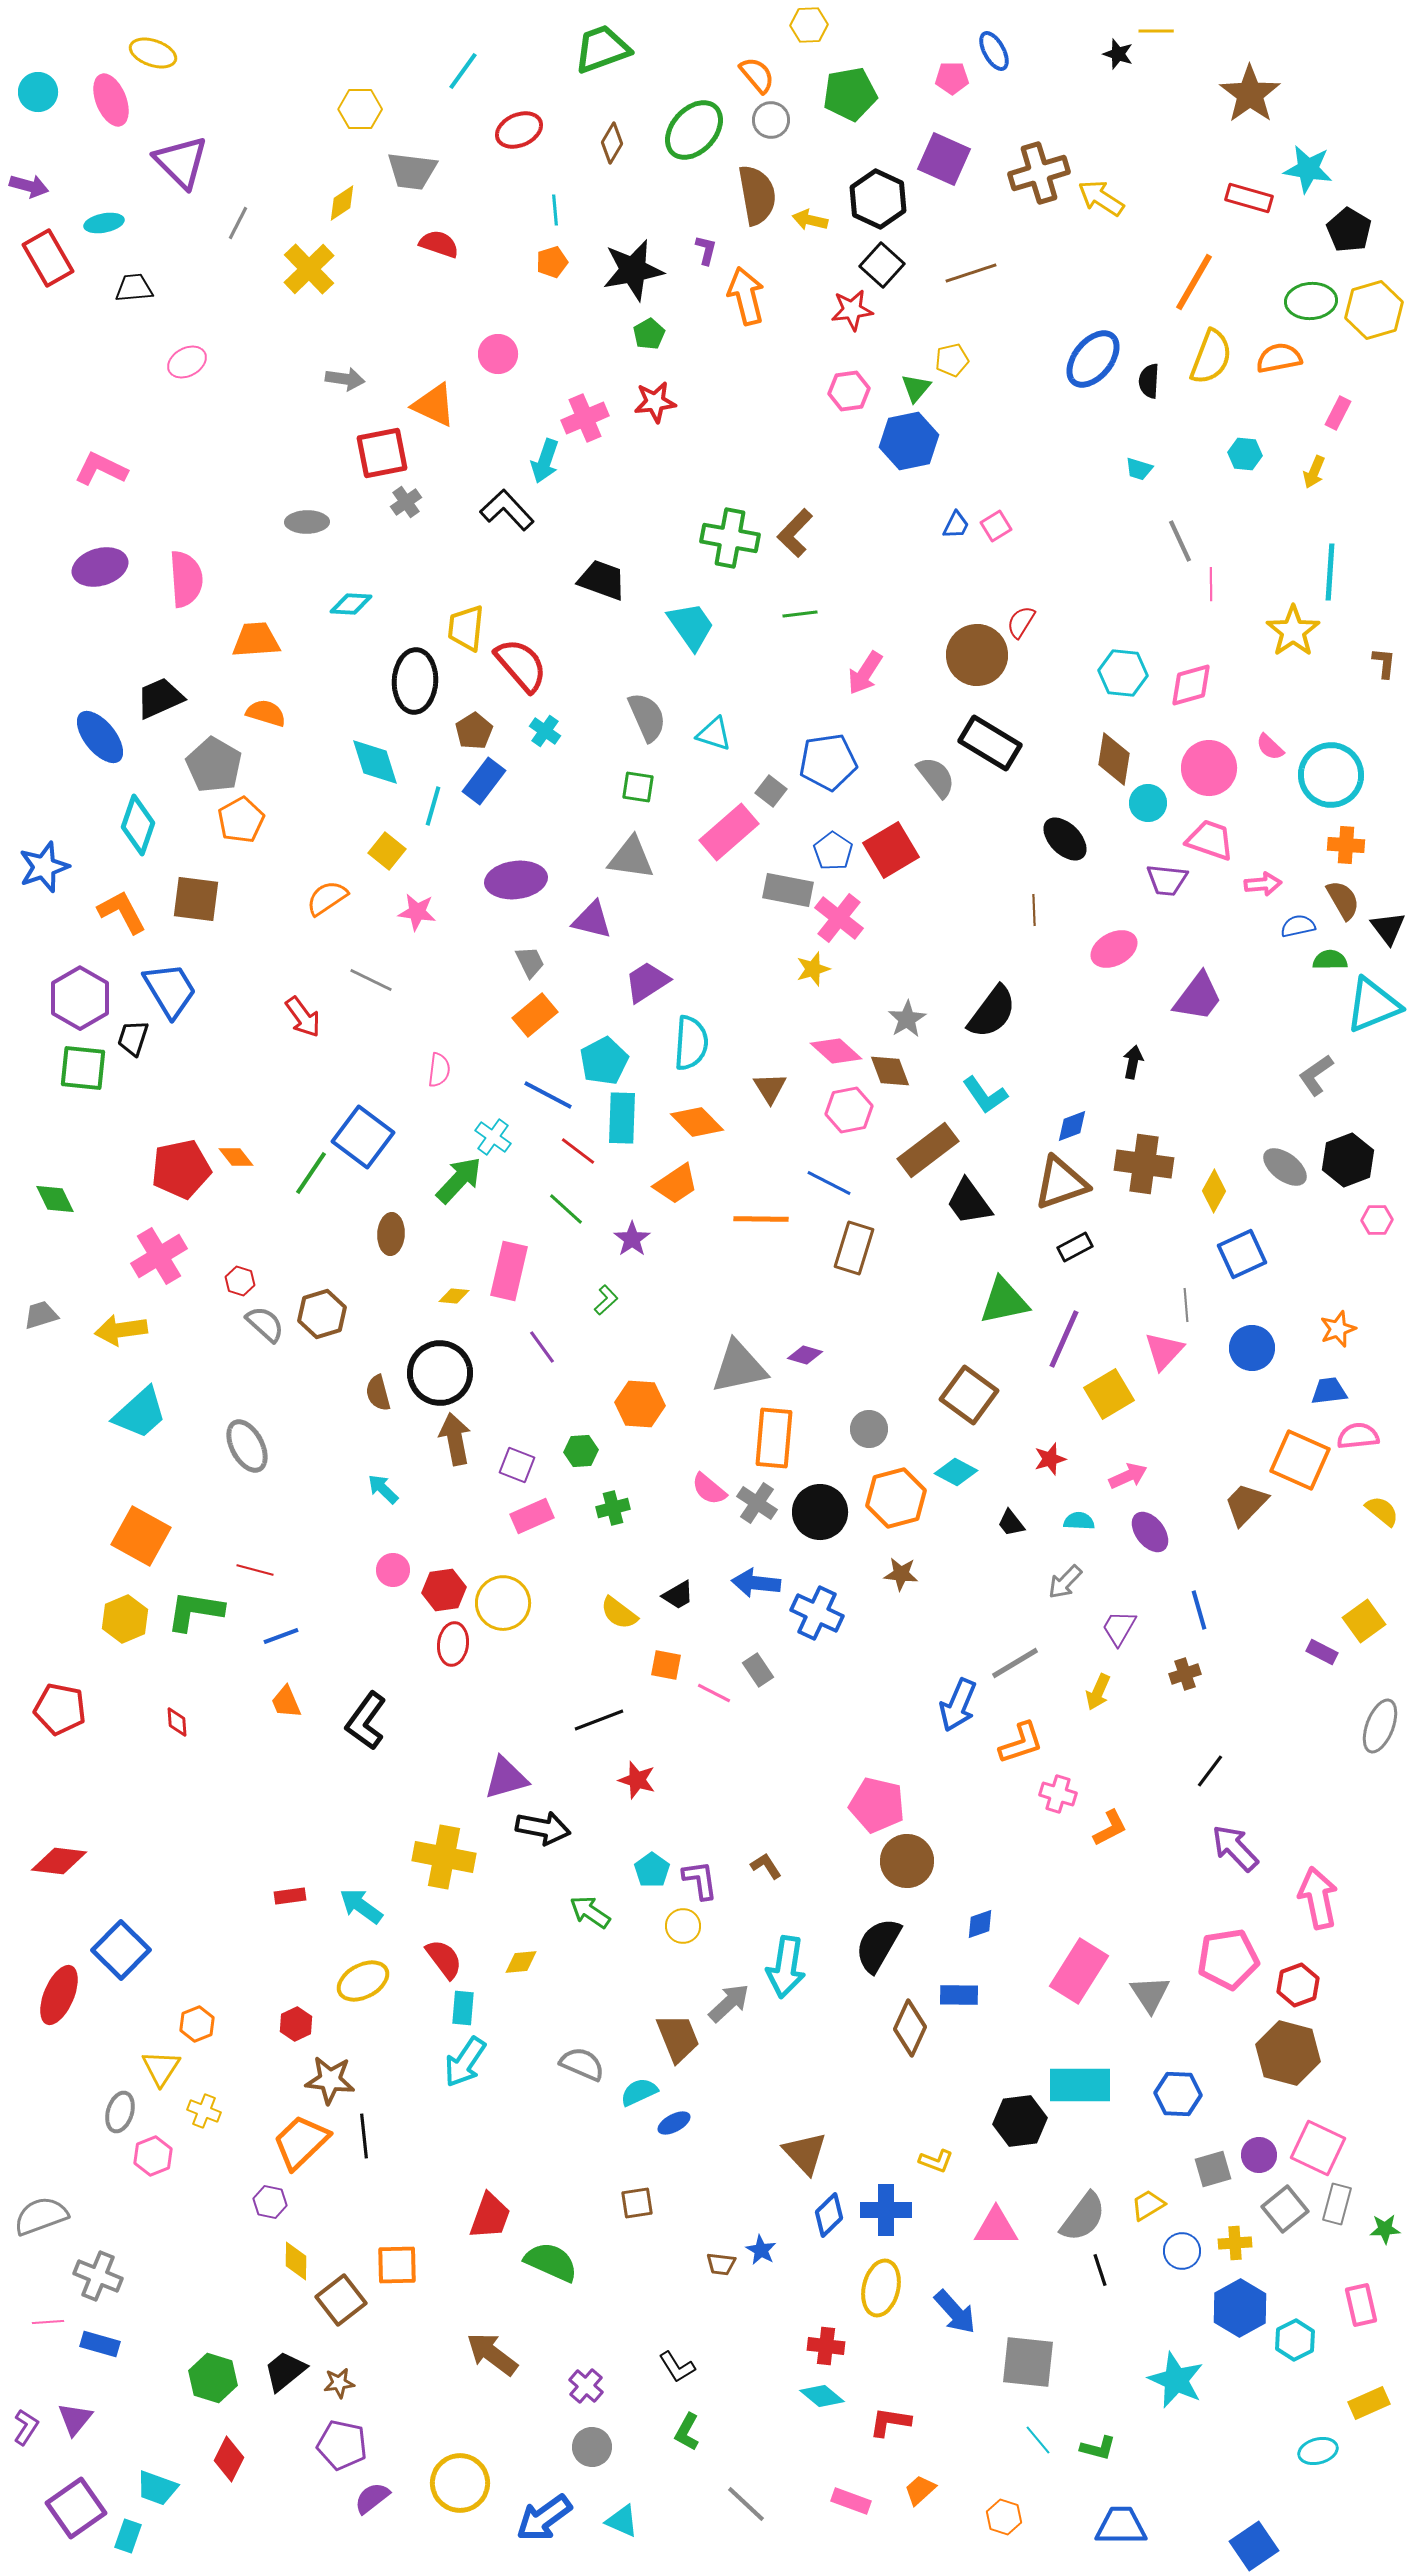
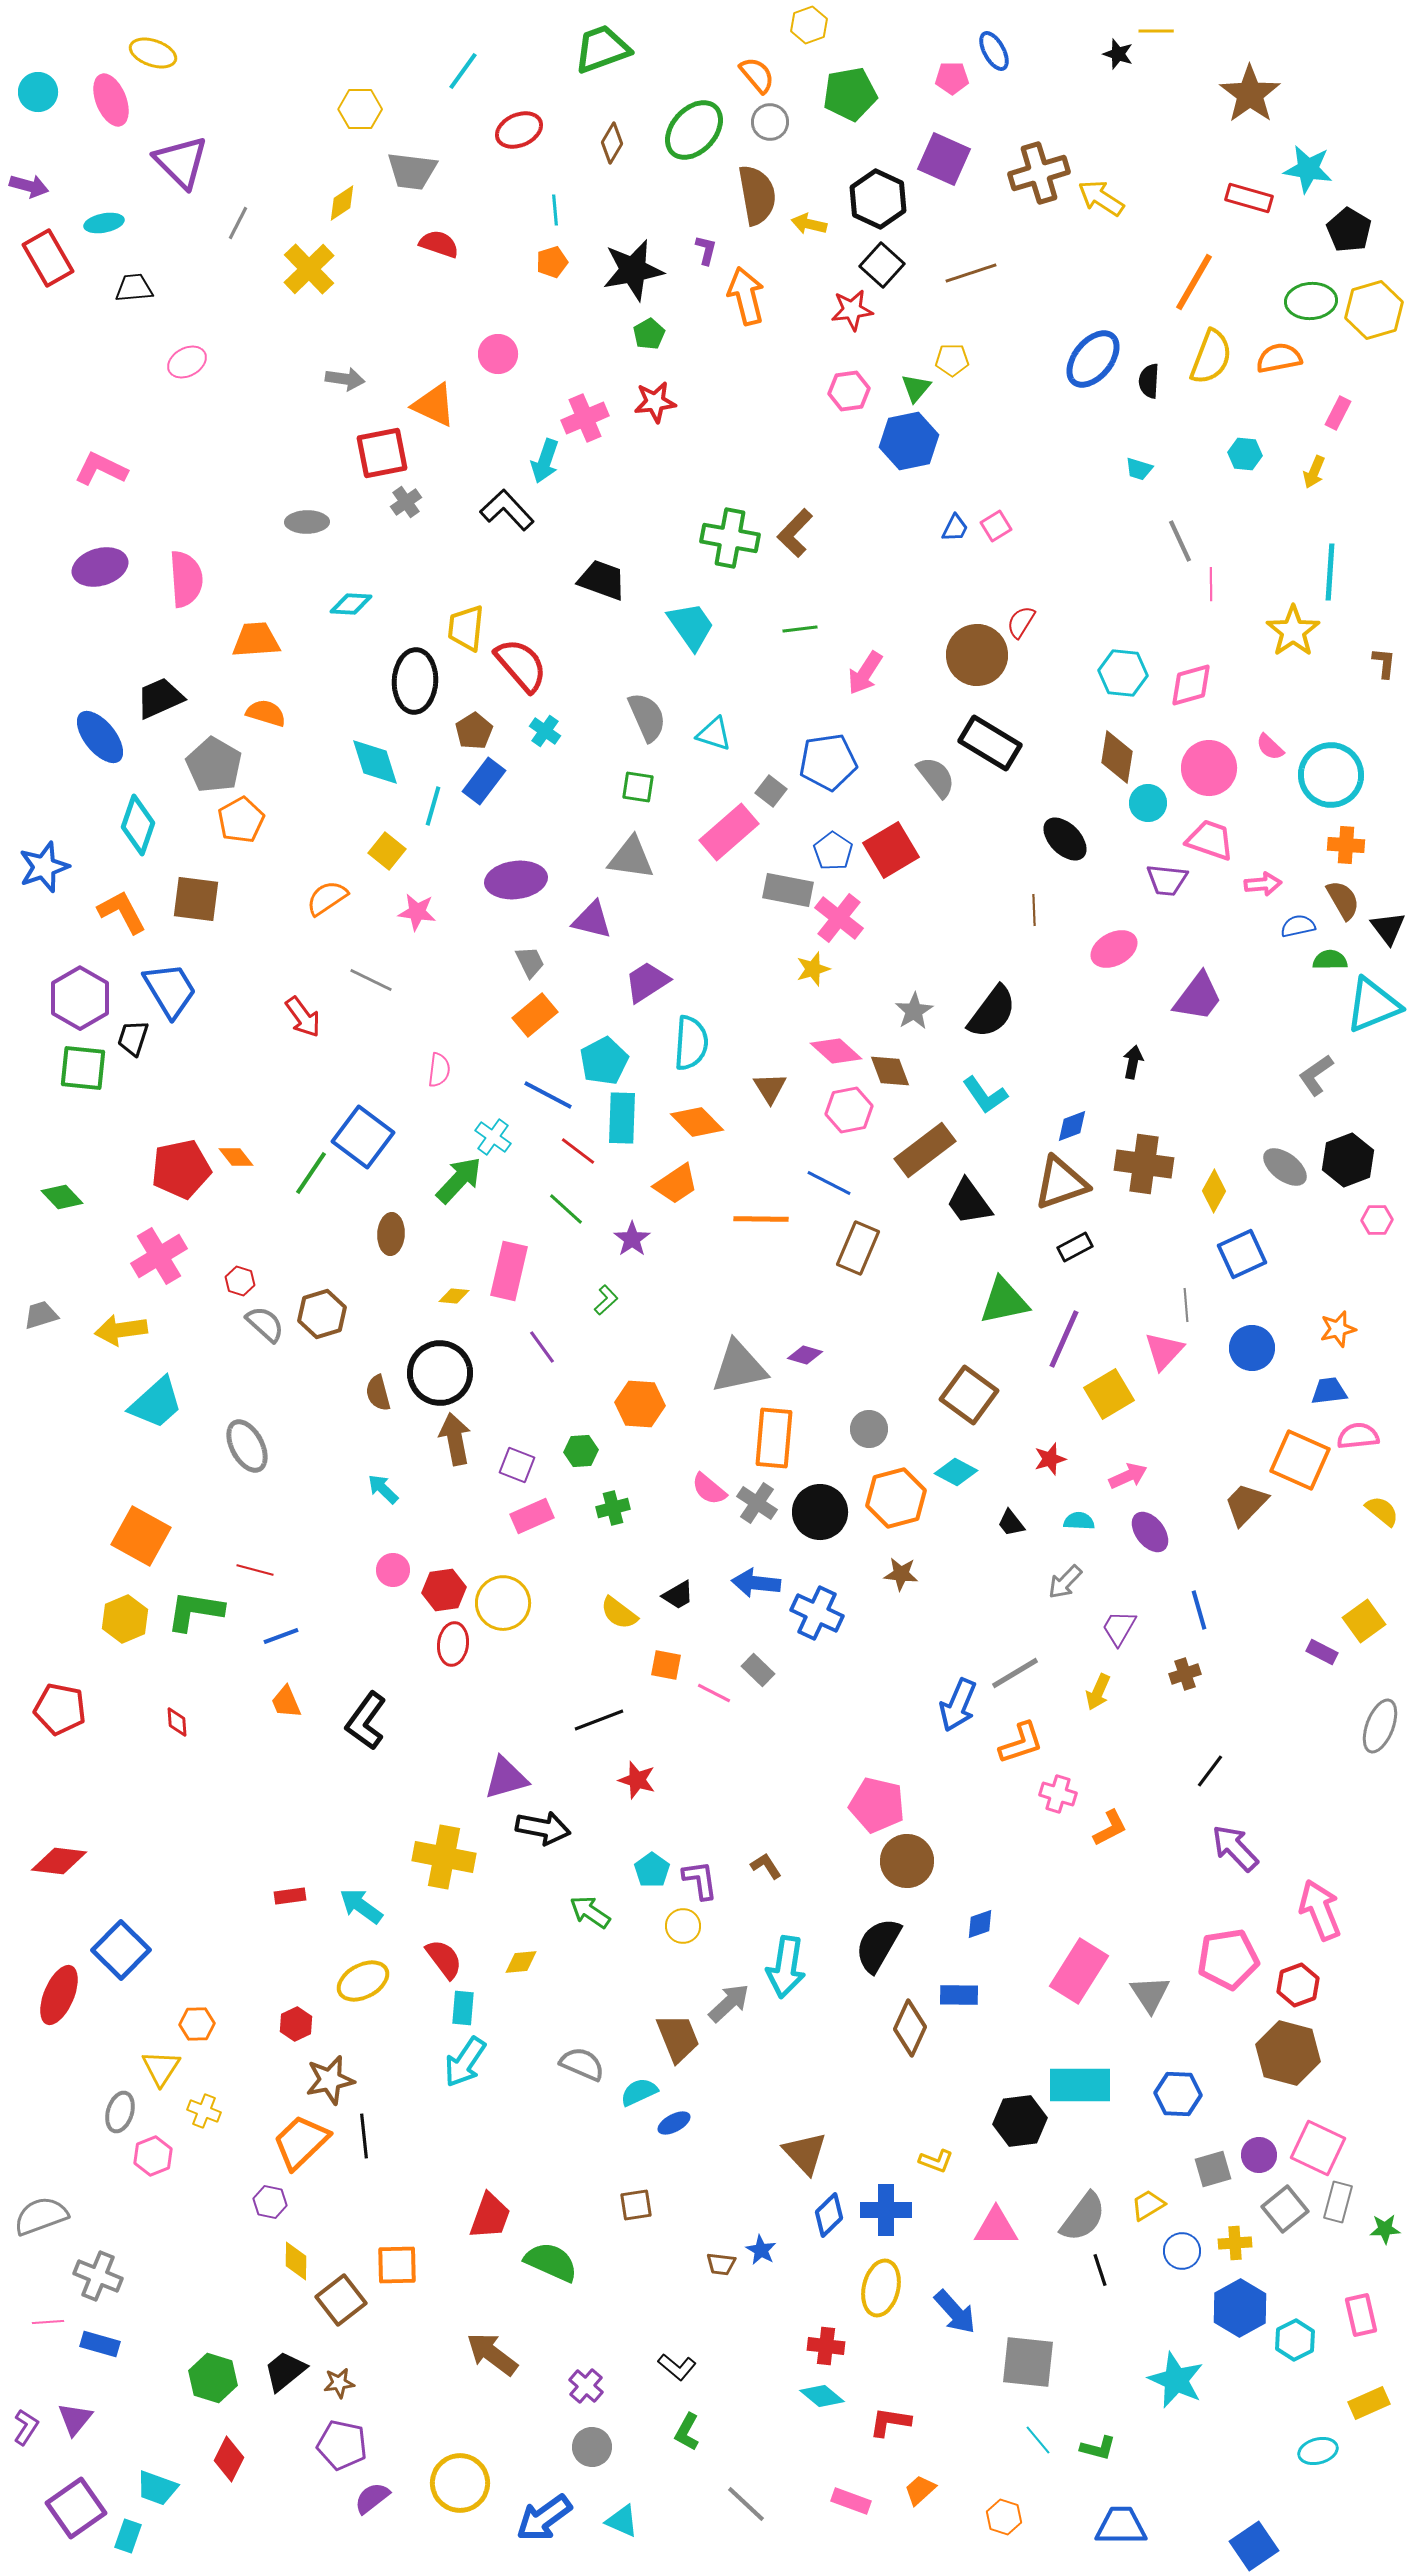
yellow hexagon at (809, 25): rotated 18 degrees counterclockwise
gray circle at (771, 120): moved 1 px left, 2 px down
yellow arrow at (810, 220): moved 1 px left, 4 px down
yellow pentagon at (952, 360): rotated 12 degrees clockwise
blue trapezoid at (956, 525): moved 1 px left, 3 px down
green line at (800, 614): moved 15 px down
brown diamond at (1114, 759): moved 3 px right, 2 px up
gray star at (907, 1019): moved 7 px right, 8 px up
brown rectangle at (928, 1150): moved 3 px left
green diamond at (55, 1199): moved 7 px right, 2 px up; rotated 18 degrees counterclockwise
brown rectangle at (854, 1248): moved 4 px right; rotated 6 degrees clockwise
orange star at (1338, 1329): rotated 6 degrees clockwise
cyan trapezoid at (140, 1413): moved 16 px right, 10 px up
gray line at (1015, 1663): moved 10 px down
gray rectangle at (758, 1670): rotated 12 degrees counterclockwise
pink arrow at (1318, 1898): moved 2 px right, 12 px down; rotated 10 degrees counterclockwise
orange hexagon at (197, 2024): rotated 20 degrees clockwise
brown star at (330, 2080): rotated 18 degrees counterclockwise
brown square at (637, 2203): moved 1 px left, 2 px down
gray rectangle at (1337, 2204): moved 1 px right, 2 px up
pink rectangle at (1361, 2305): moved 10 px down
black L-shape at (677, 2367): rotated 18 degrees counterclockwise
